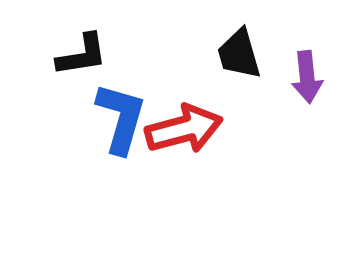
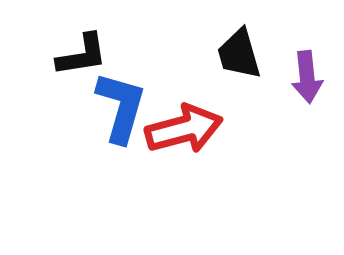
blue L-shape: moved 11 px up
